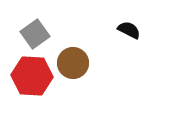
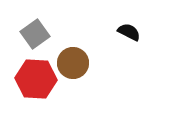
black semicircle: moved 2 px down
red hexagon: moved 4 px right, 3 px down
